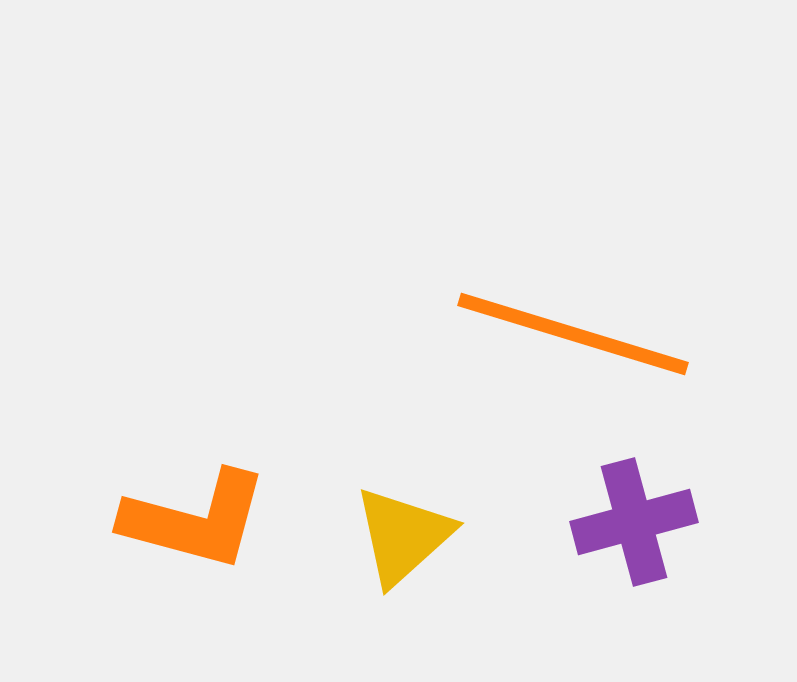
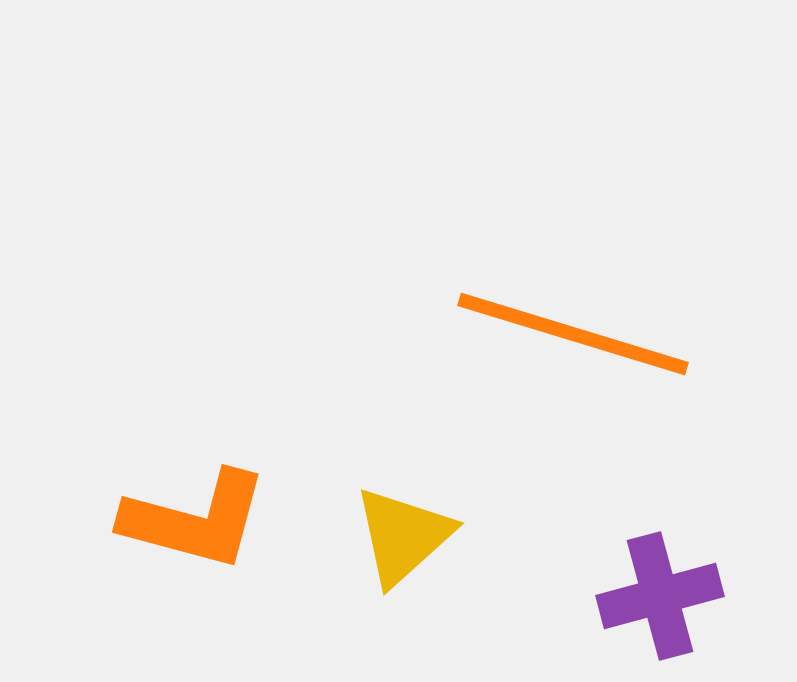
purple cross: moved 26 px right, 74 px down
